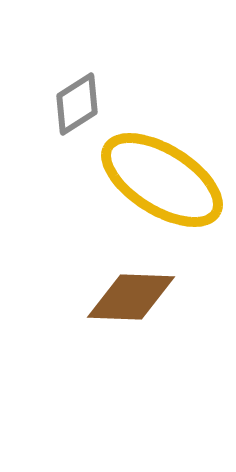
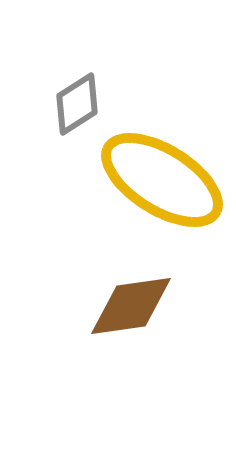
brown diamond: moved 9 px down; rotated 10 degrees counterclockwise
